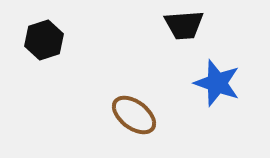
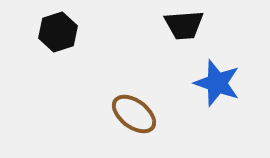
black hexagon: moved 14 px right, 8 px up
brown ellipse: moved 1 px up
